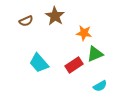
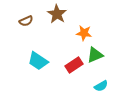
brown star: moved 2 px right, 2 px up
green triangle: moved 1 px down
cyan trapezoid: moved 1 px left, 2 px up; rotated 15 degrees counterclockwise
cyan semicircle: moved 1 px right
